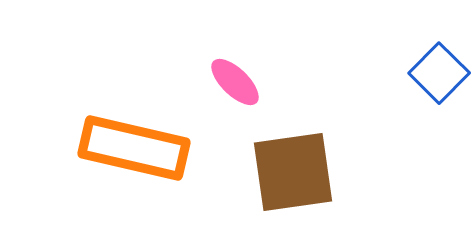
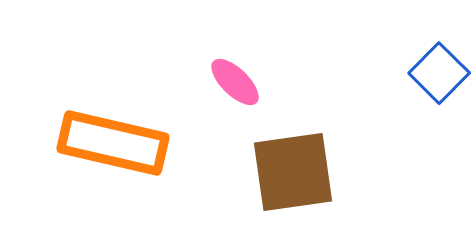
orange rectangle: moved 21 px left, 5 px up
